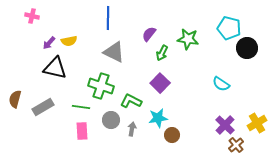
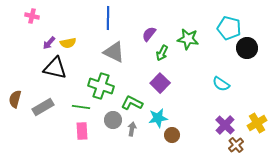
yellow semicircle: moved 1 px left, 2 px down
green L-shape: moved 1 px right, 2 px down
gray circle: moved 2 px right
